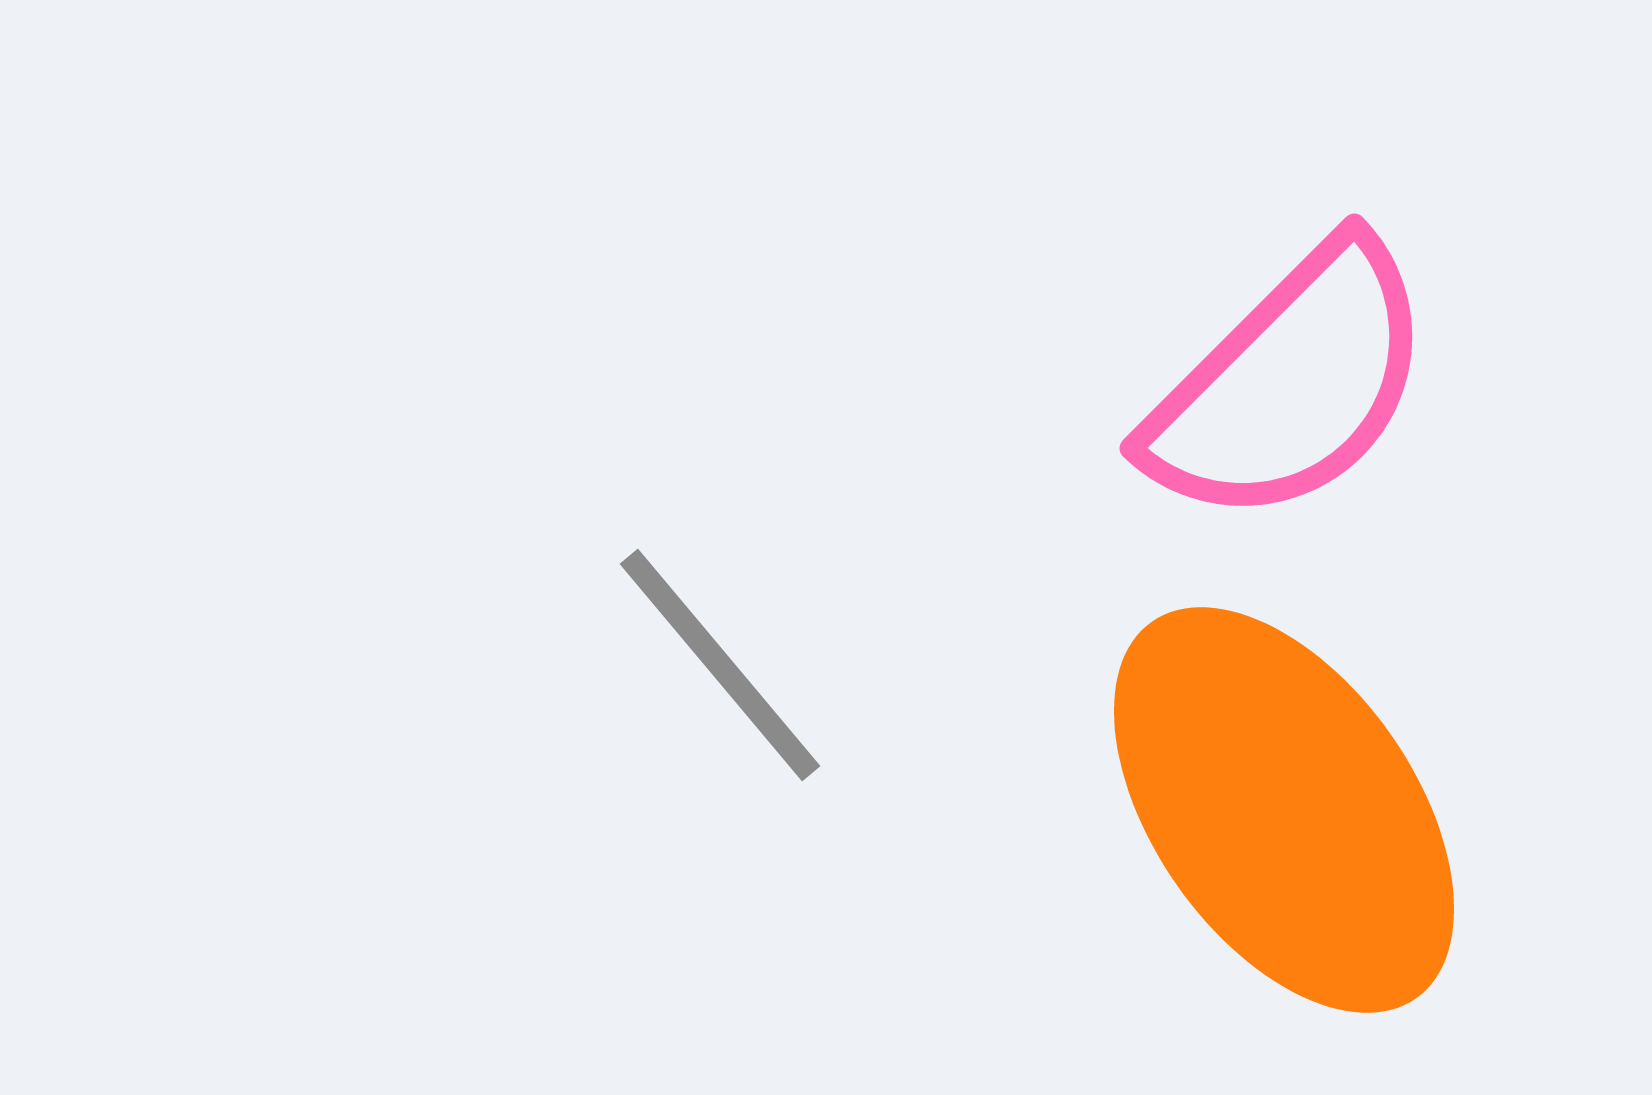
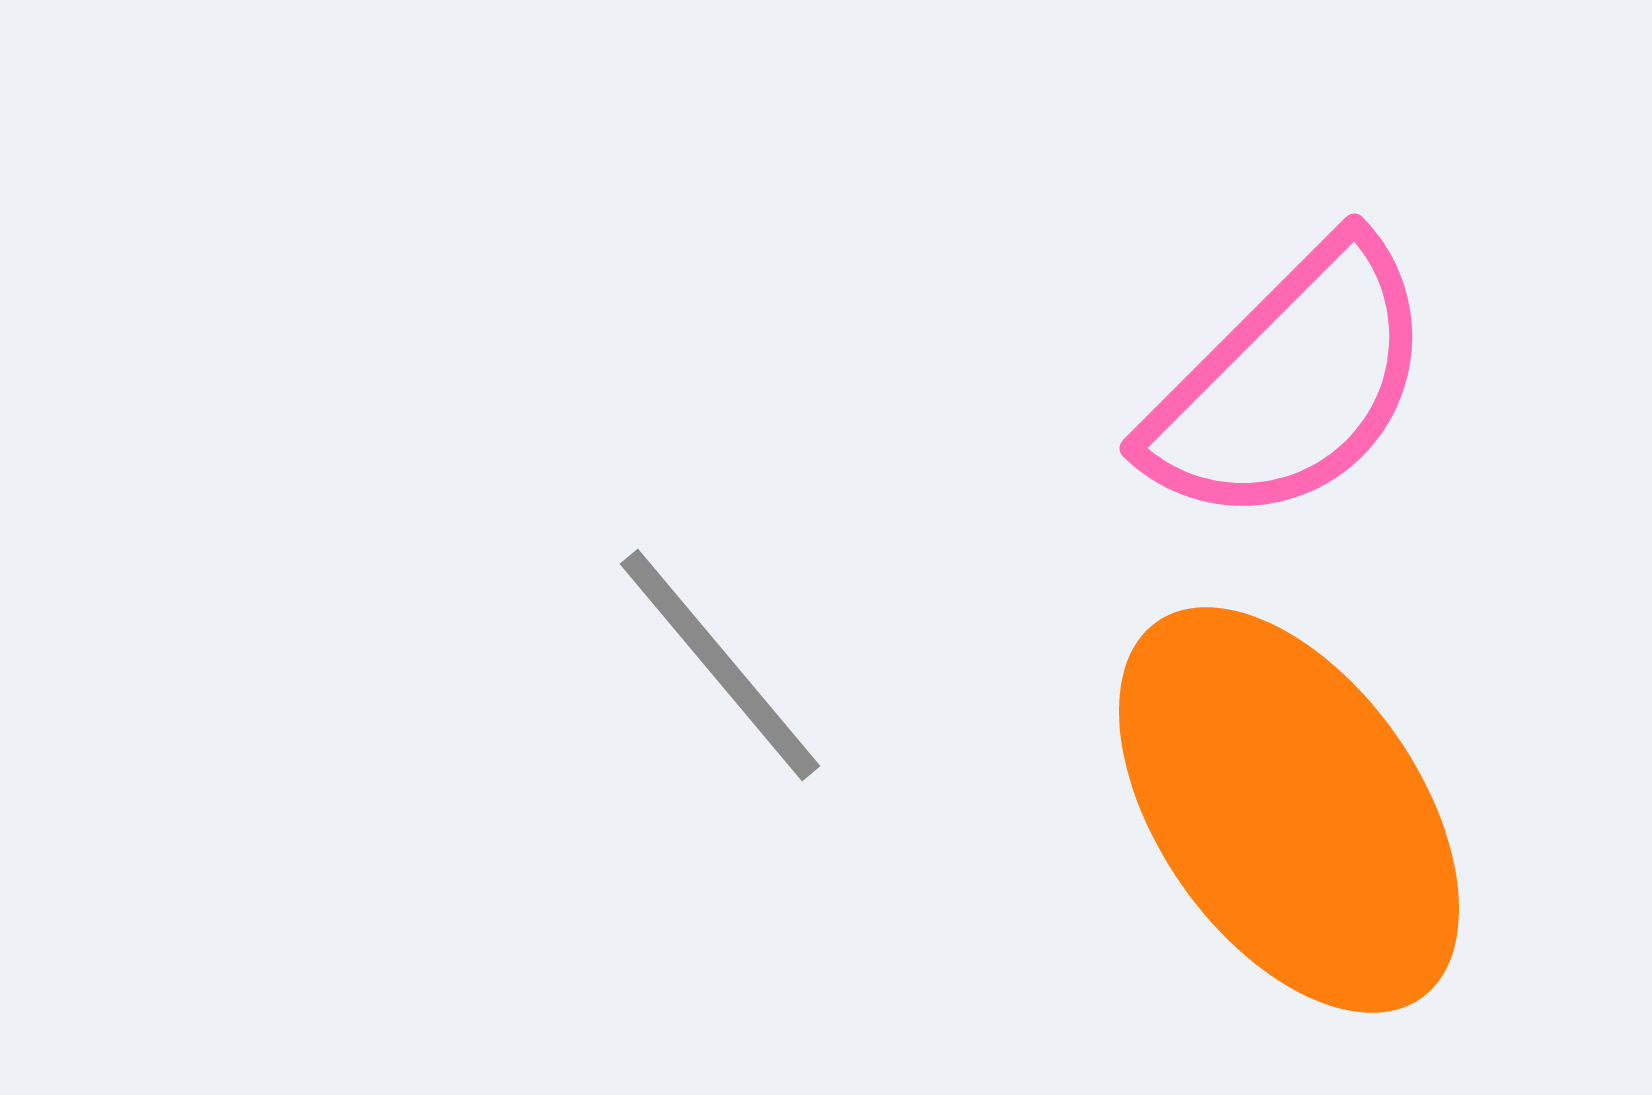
orange ellipse: moved 5 px right
